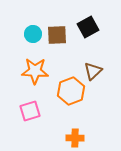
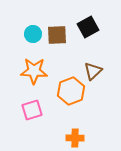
orange star: moved 1 px left
pink square: moved 2 px right, 1 px up
